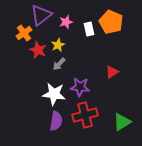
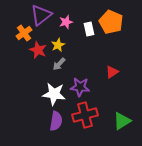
green triangle: moved 1 px up
